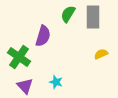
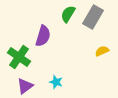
gray rectangle: rotated 30 degrees clockwise
yellow semicircle: moved 1 px right, 3 px up
purple triangle: rotated 36 degrees clockwise
